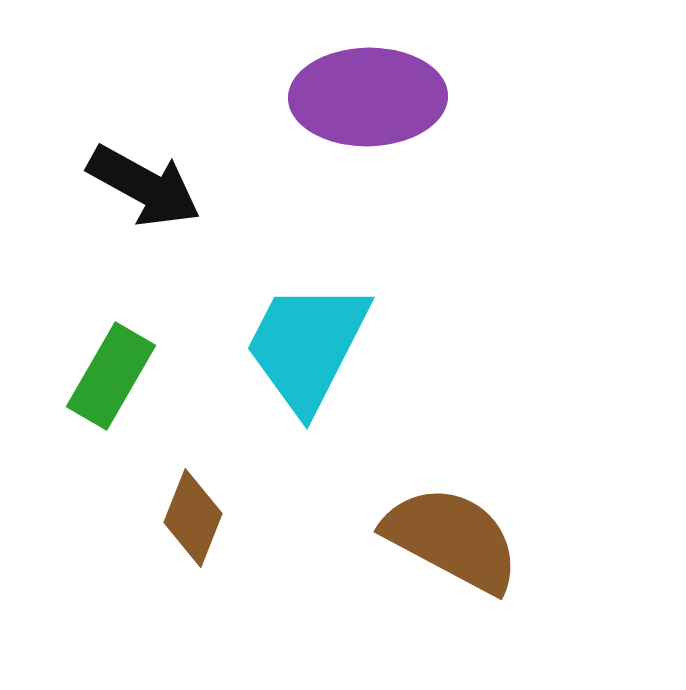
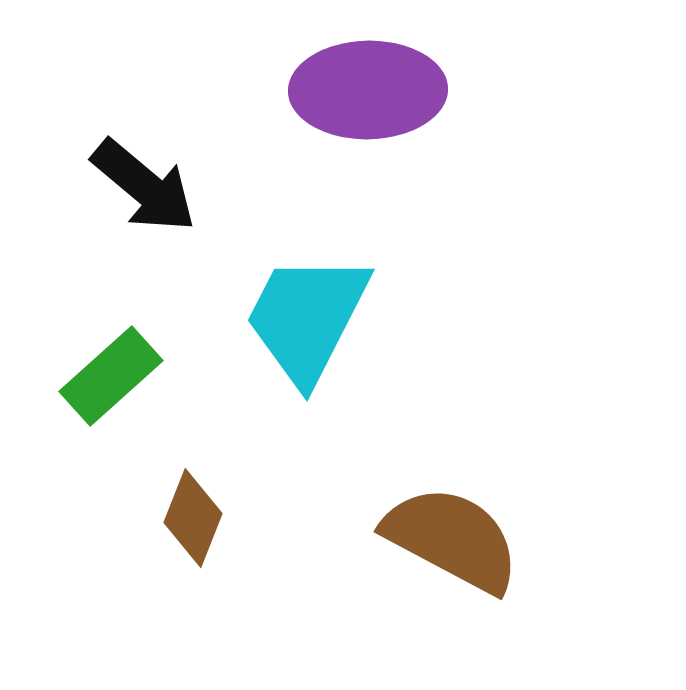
purple ellipse: moved 7 px up
black arrow: rotated 11 degrees clockwise
cyan trapezoid: moved 28 px up
green rectangle: rotated 18 degrees clockwise
